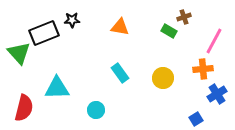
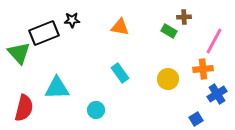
brown cross: rotated 16 degrees clockwise
yellow circle: moved 5 px right, 1 px down
